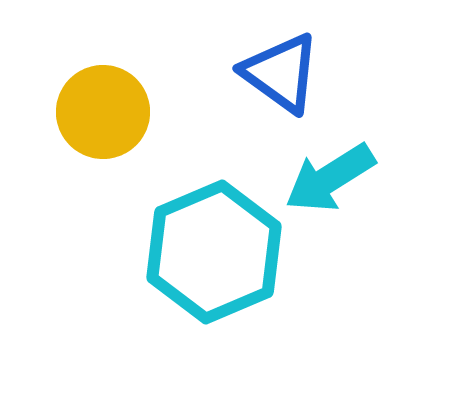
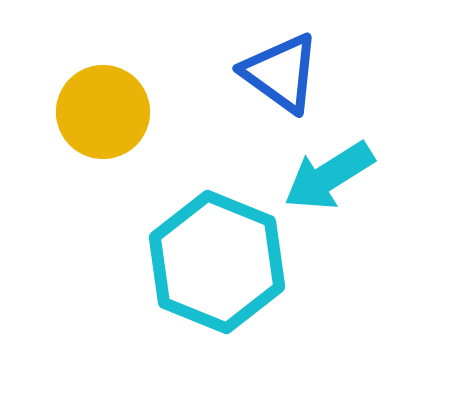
cyan arrow: moved 1 px left, 2 px up
cyan hexagon: moved 3 px right, 10 px down; rotated 15 degrees counterclockwise
